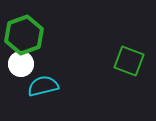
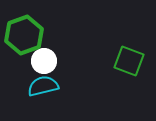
white circle: moved 23 px right, 3 px up
